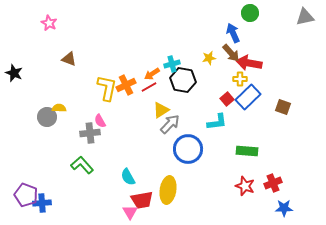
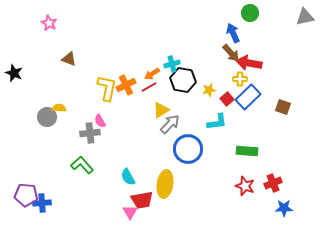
yellow star: moved 32 px down
yellow ellipse: moved 3 px left, 6 px up
purple pentagon: rotated 15 degrees counterclockwise
